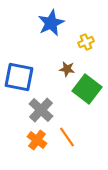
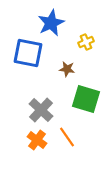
blue square: moved 9 px right, 24 px up
green square: moved 1 px left, 10 px down; rotated 20 degrees counterclockwise
